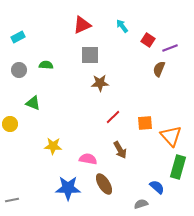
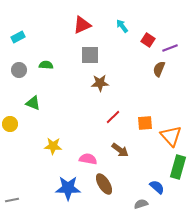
brown arrow: rotated 24 degrees counterclockwise
